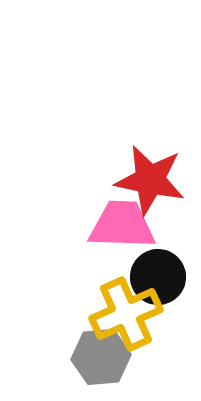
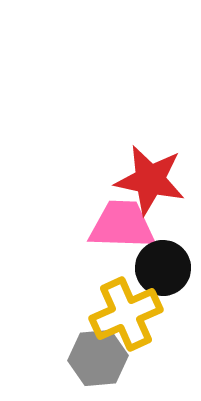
black circle: moved 5 px right, 9 px up
gray hexagon: moved 3 px left, 1 px down
